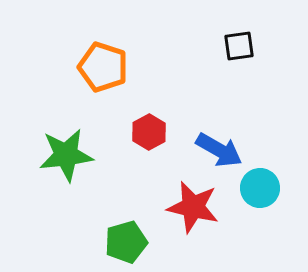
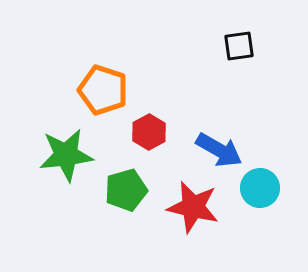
orange pentagon: moved 23 px down
green pentagon: moved 52 px up
